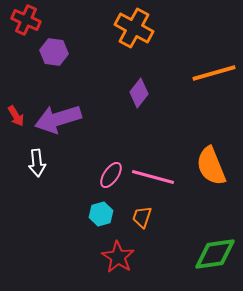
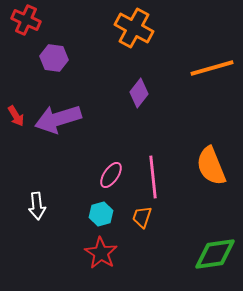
purple hexagon: moved 6 px down
orange line: moved 2 px left, 5 px up
white arrow: moved 43 px down
pink line: rotated 69 degrees clockwise
red star: moved 17 px left, 4 px up
